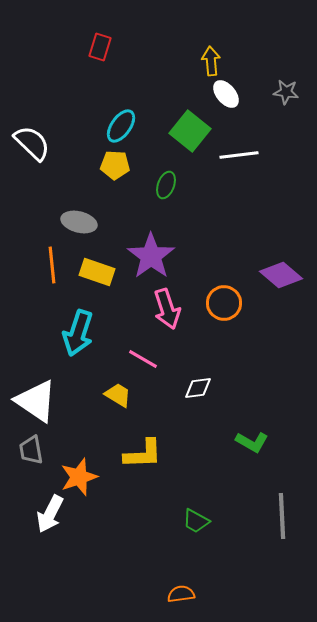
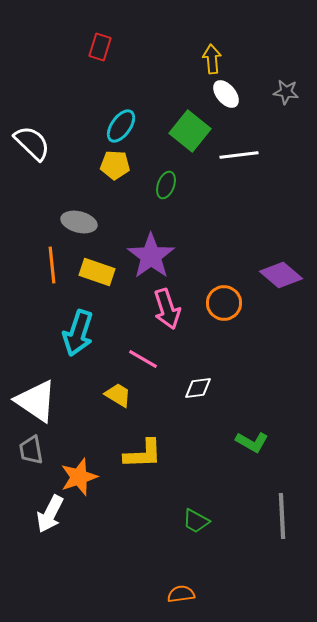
yellow arrow: moved 1 px right, 2 px up
